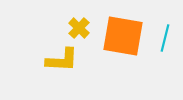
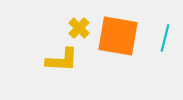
orange square: moved 5 px left
